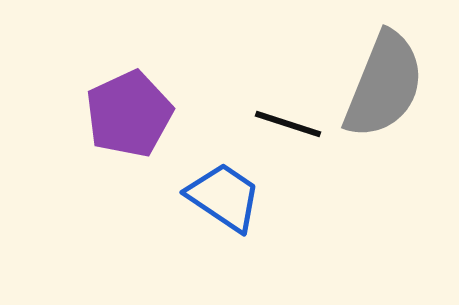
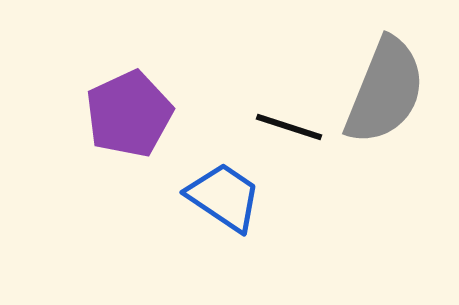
gray semicircle: moved 1 px right, 6 px down
black line: moved 1 px right, 3 px down
